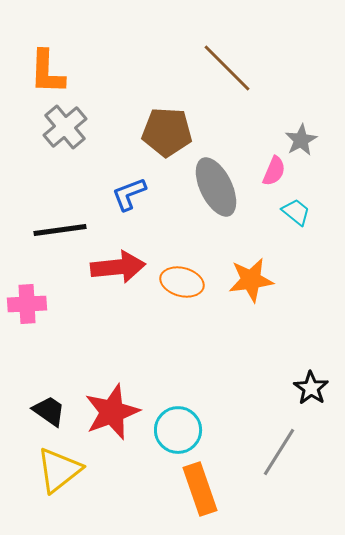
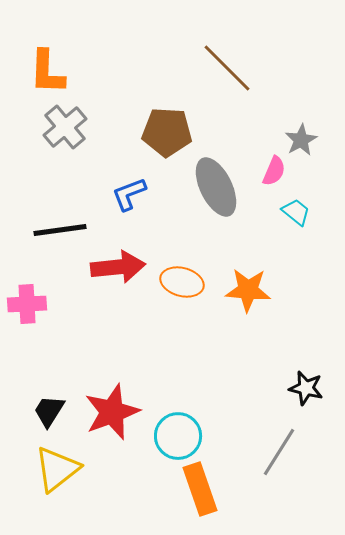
orange star: moved 3 px left, 10 px down; rotated 12 degrees clockwise
black star: moved 5 px left; rotated 20 degrees counterclockwise
black trapezoid: rotated 93 degrees counterclockwise
cyan circle: moved 6 px down
yellow triangle: moved 2 px left, 1 px up
